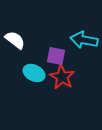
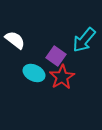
cyan arrow: rotated 60 degrees counterclockwise
purple square: rotated 24 degrees clockwise
red star: rotated 10 degrees clockwise
